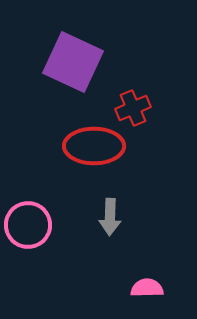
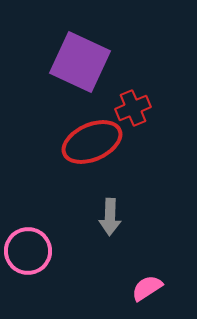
purple square: moved 7 px right
red ellipse: moved 2 px left, 4 px up; rotated 24 degrees counterclockwise
pink circle: moved 26 px down
pink semicircle: rotated 32 degrees counterclockwise
